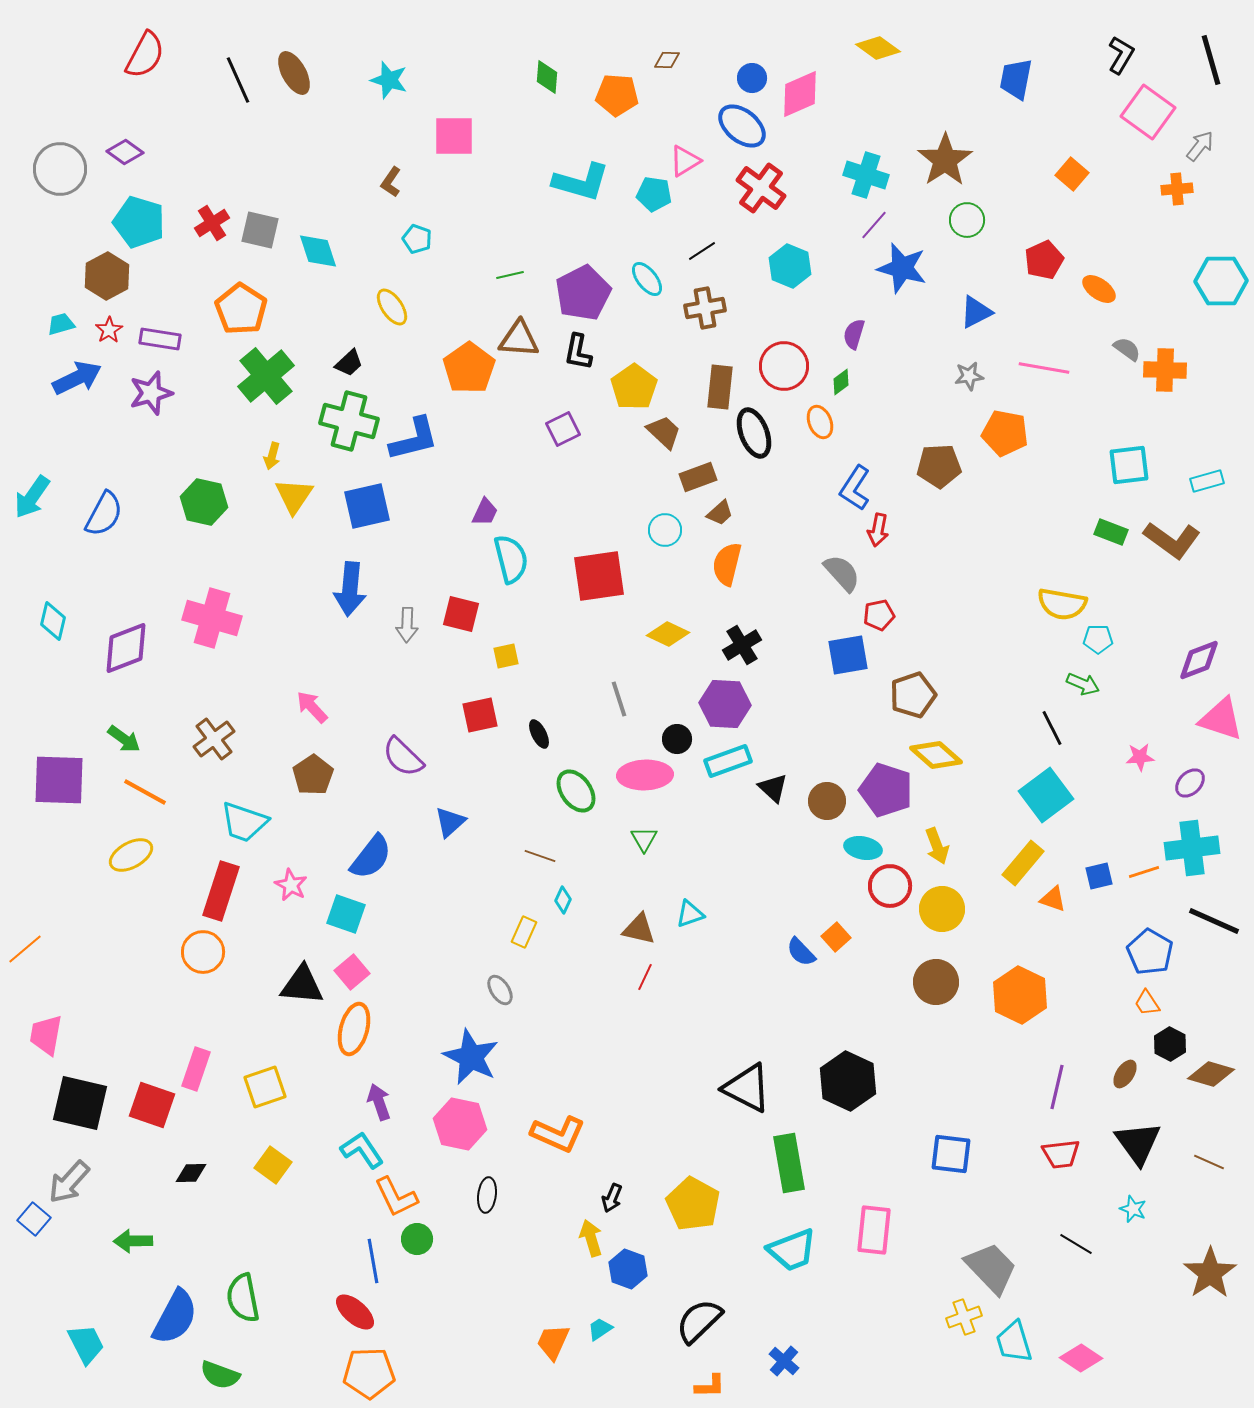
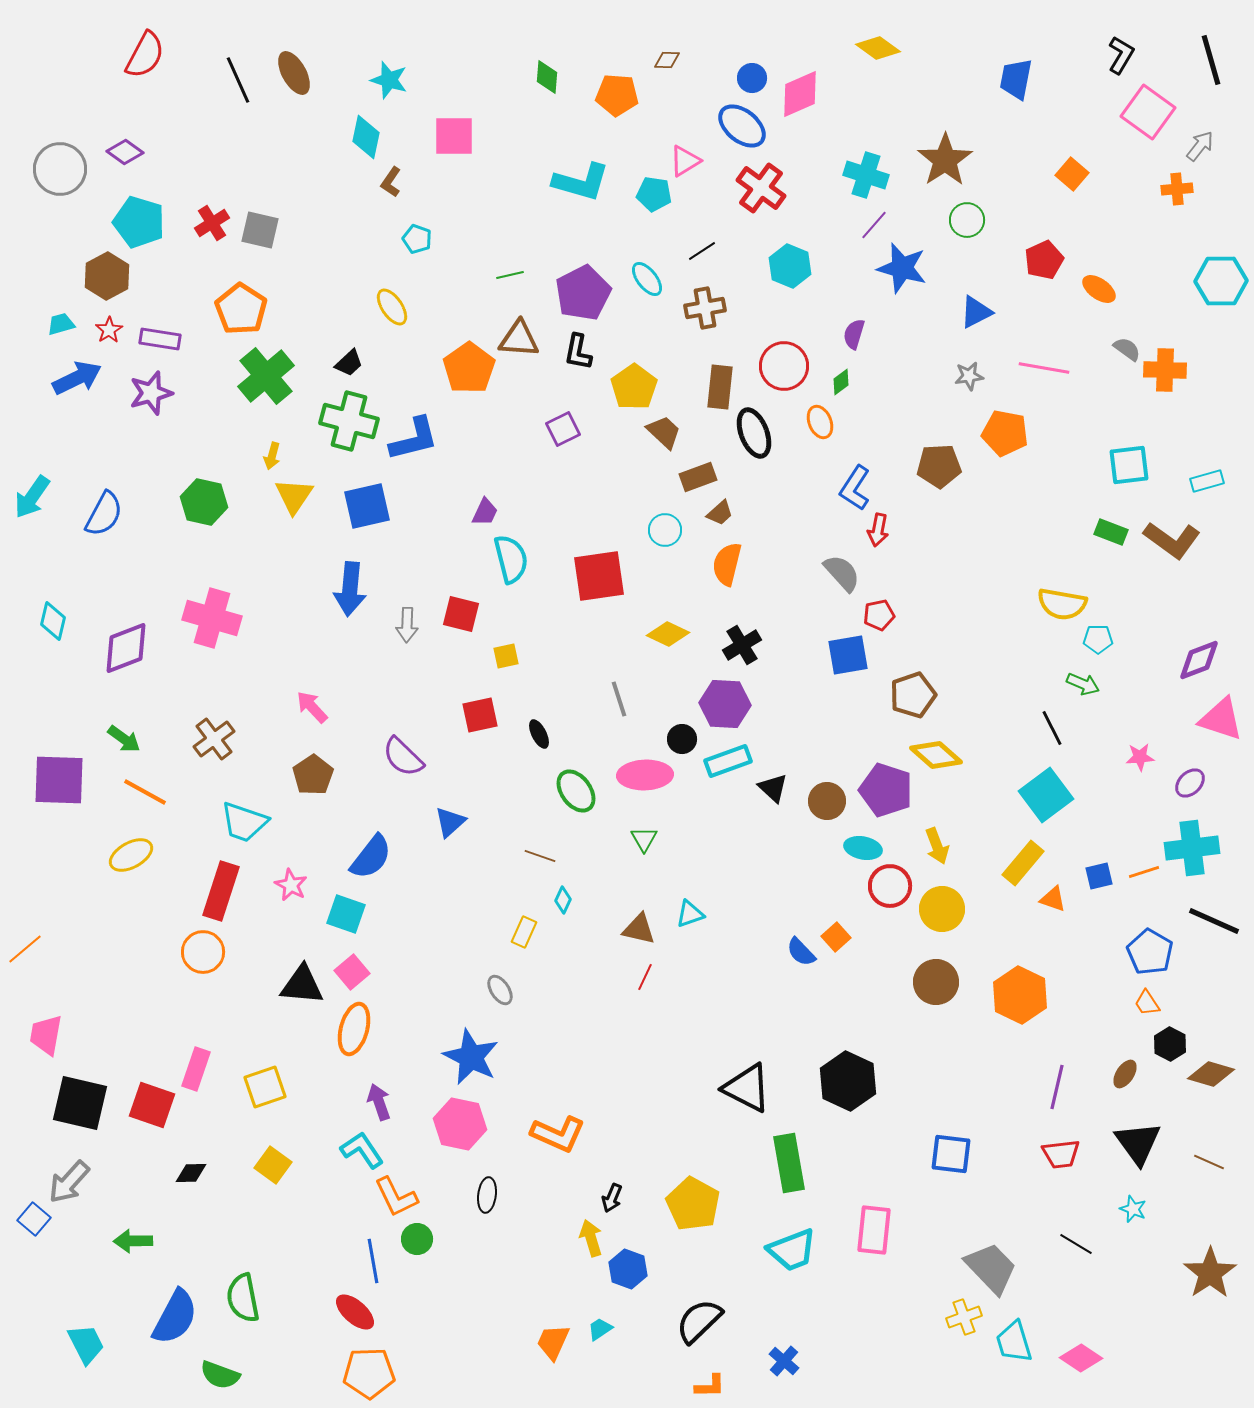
cyan diamond at (318, 251): moved 48 px right, 114 px up; rotated 30 degrees clockwise
black circle at (677, 739): moved 5 px right
